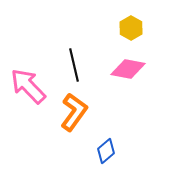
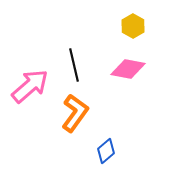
yellow hexagon: moved 2 px right, 2 px up
pink arrow: moved 2 px right; rotated 93 degrees clockwise
orange L-shape: moved 1 px right, 1 px down
